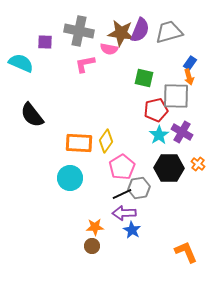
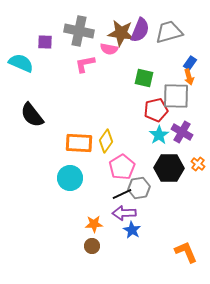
orange star: moved 1 px left, 3 px up
